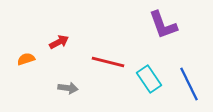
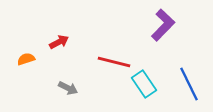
purple L-shape: rotated 116 degrees counterclockwise
red line: moved 6 px right
cyan rectangle: moved 5 px left, 5 px down
gray arrow: rotated 18 degrees clockwise
